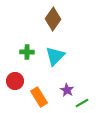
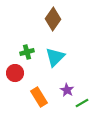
green cross: rotated 16 degrees counterclockwise
cyan triangle: moved 1 px down
red circle: moved 8 px up
